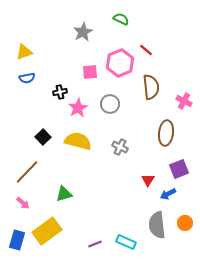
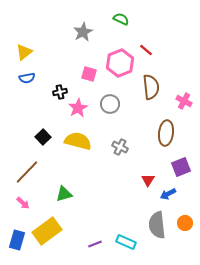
yellow triangle: rotated 18 degrees counterclockwise
pink square: moved 1 px left, 2 px down; rotated 21 degrees clockwise
purple square: moved 2 px right, 2 px up
